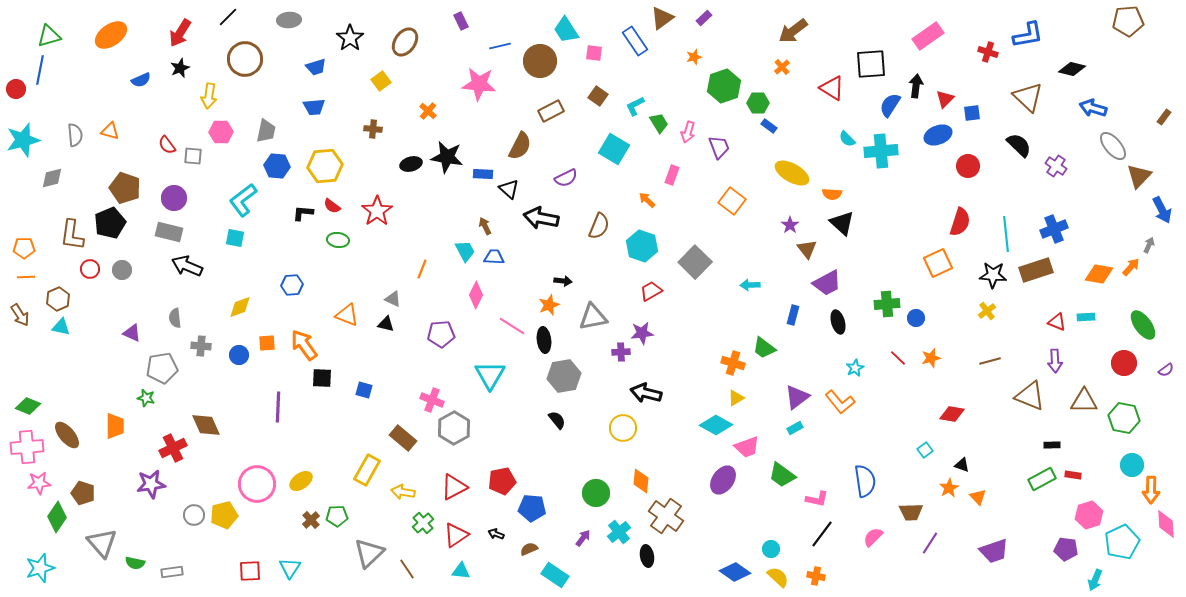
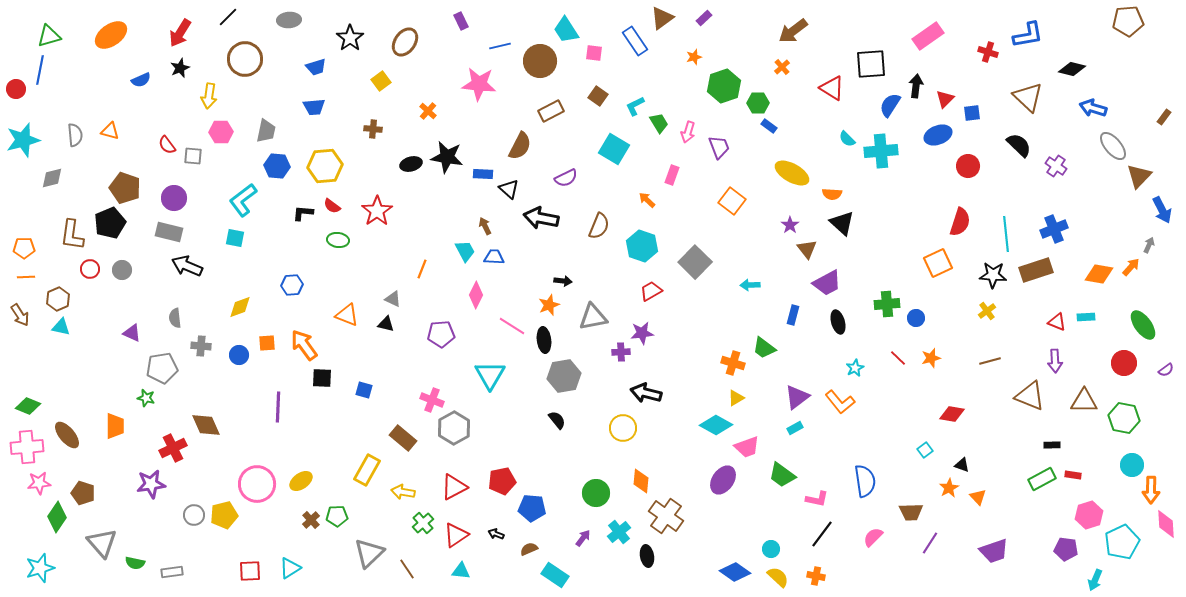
cyan triangle at (290, 568): rotated 25 degrees clockwise
